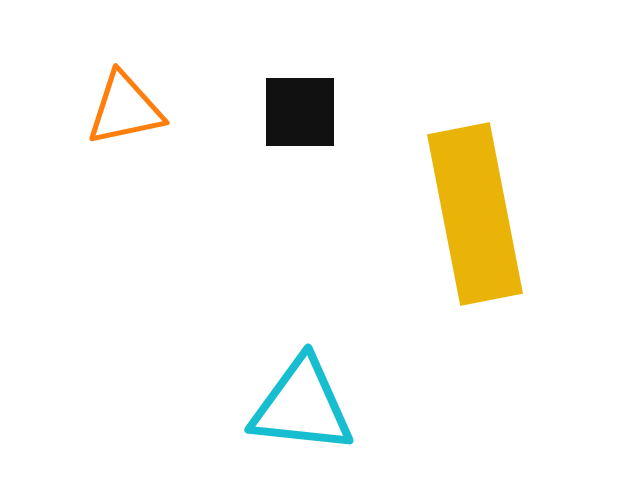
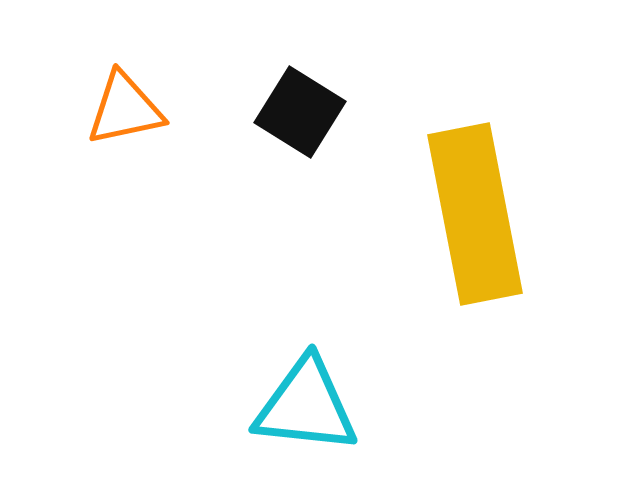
black square: rotated 32 degrees clockwise
cyan triangle: moved 4 px right
